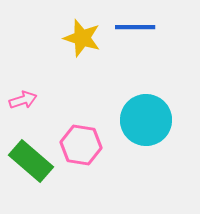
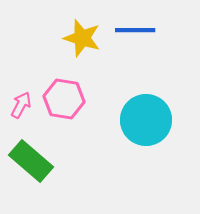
blue line: moved 3 px down
pink arrow: moved 2 px left, 5 px down; rotated 44 degrees counterclockwise
pink hexagon: moved 17 px left, 46 px up
